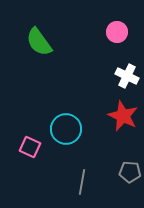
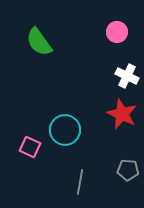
red star: moved 1 px left, 2 px up
cyan circle: moved 1 px left, 1 px down
gray pentagon: moved 2 px left, 2 px up
gray line: moved 2 px left
